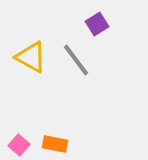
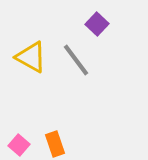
purple square: rotated 15 degrees counterclockwise
orange rectangle: rotated 60 degrees clockwise
